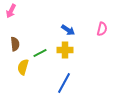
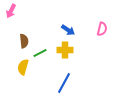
brown semicircle: moved 9 px right, 3 px up
